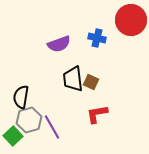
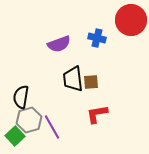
brown square: rotated 28 degrees counterclockwise
green square: moved 2 px right
